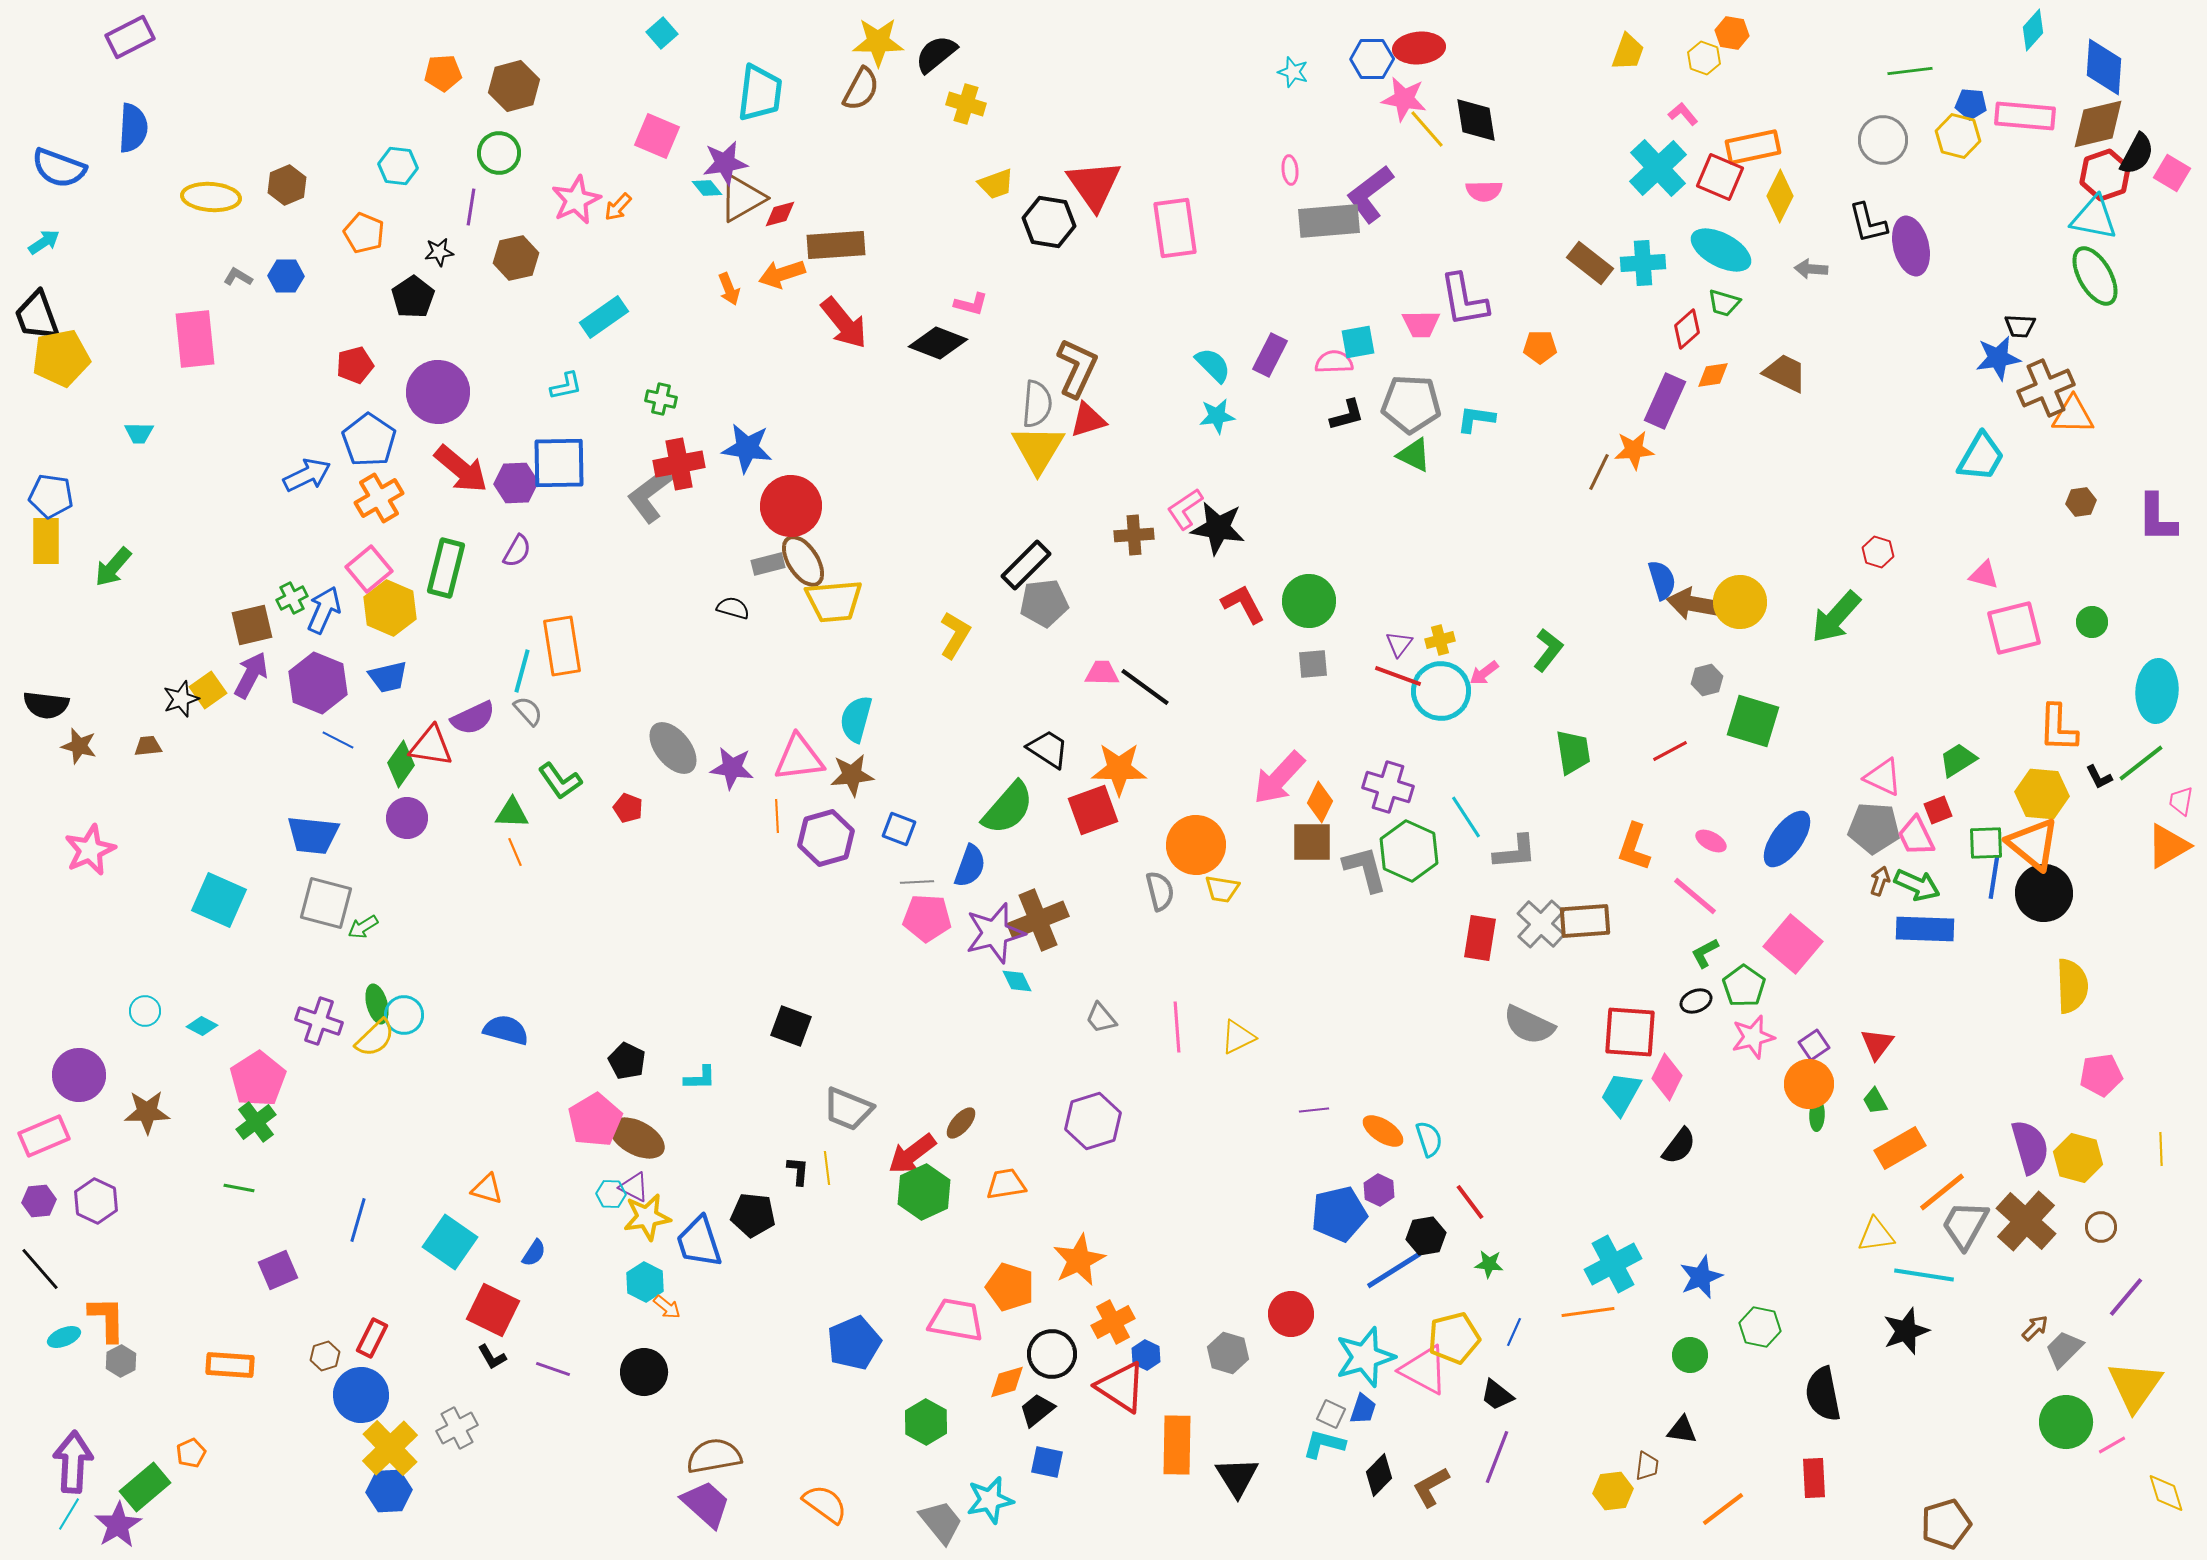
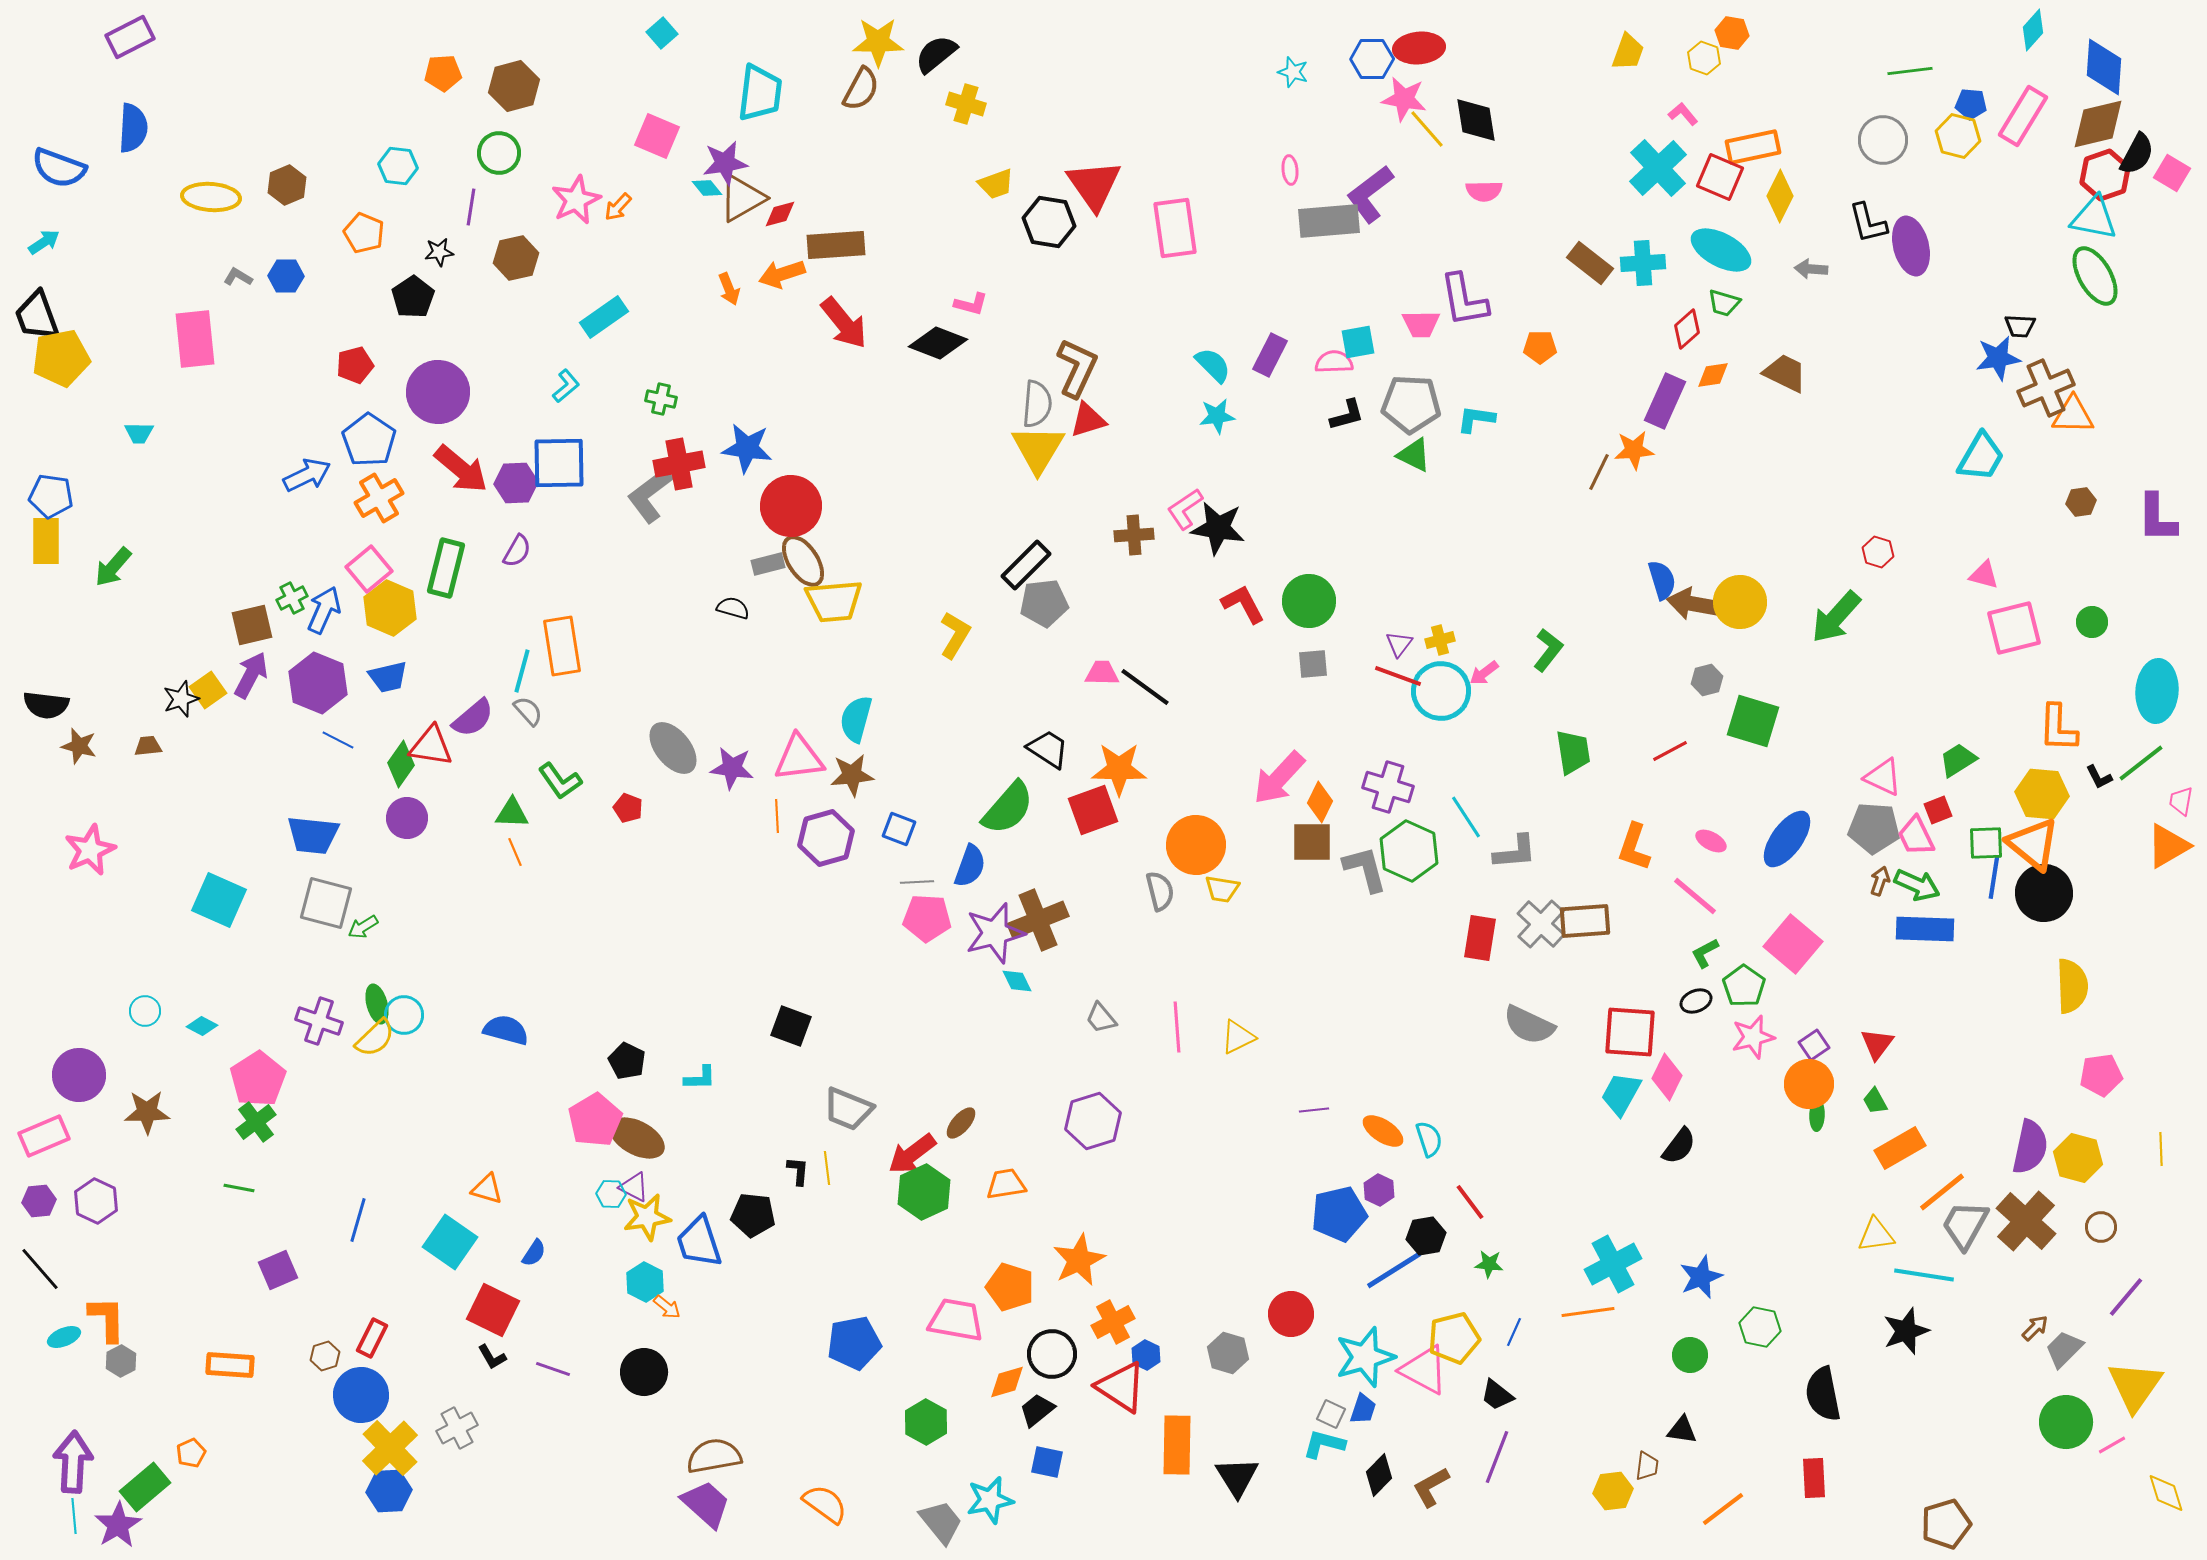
pink rectangle at (2025, 116): moved 2 px left; rotated 64 degrees counterclockwise
cyan L-shape at (566, 386): rotated 28 degrees counterclockwise
purple semicircle at (473, 718): rotated 15 degrees counterclockwise
purple semicircle at (2030, 1147): rotated 28 degrees clockwise
blue pentagon at (854, 1343): rotated 12 degrees clockwise
cyan line at (69, 1514): moved 5 px right, 2 px down; rotated 36 degrees counterclockwise
